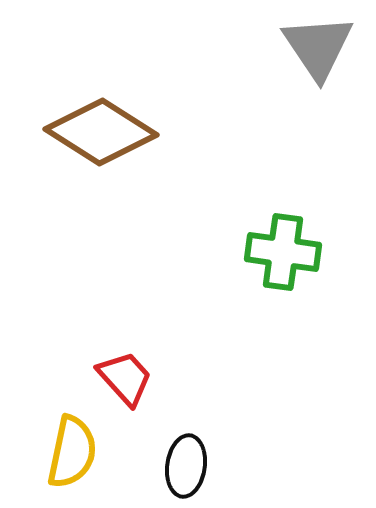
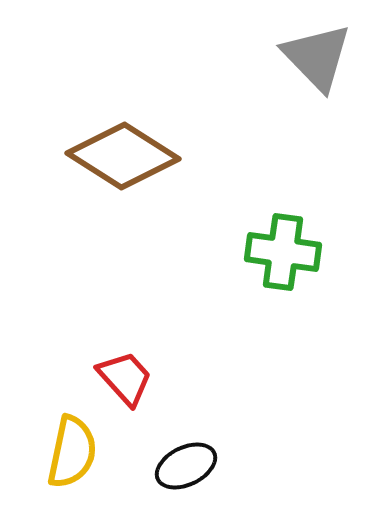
gray triangle: moved 1 px left, 10 px down; rotated 10 degrees counterclockwise
brown diamond: moved 22 px right, 24 px down
black ellipse: rotated 56 degrees clockwise
